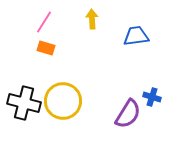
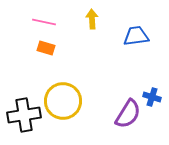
pink line: rotated 70 degrees clockwise
black cross: moved 12 px down; rotated 24 degrees counterclockwise
